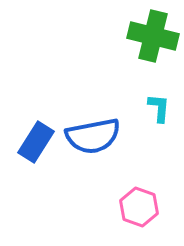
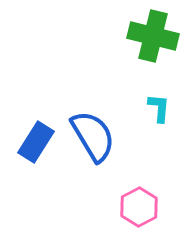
blue semicircle: rotated 110 degrees counterclockwise
pink hexagon: rotated 12 degrees clockwise
